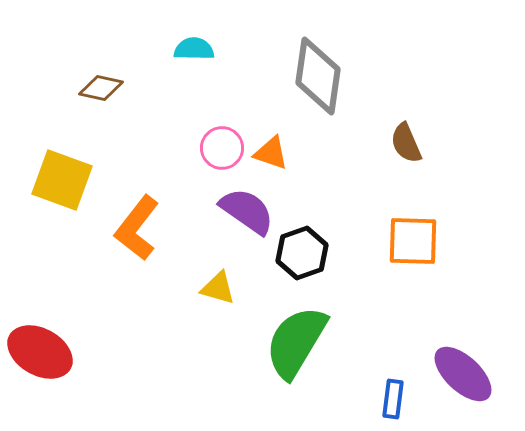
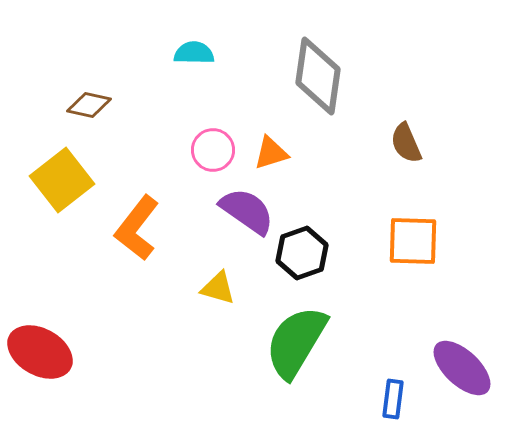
cyan semicircle: moved 4 px down
brown diamond: moved 12 px left, 17 px down
pink circle: moved 9 px left, 2 px down
orange triangle: rotated 36 degrees counterclockwise
yellow square: rotated 32 degrees clockwise
purple ellipse: moved 1 px left, 6 px up
